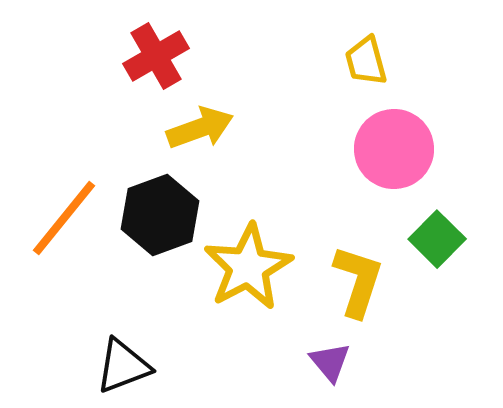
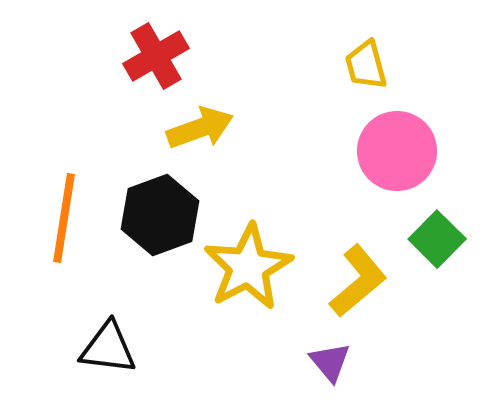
yellow trapezoid: moved 4 px down
pink circle: moved 3 px right, 2 px down
orange line: rotated 30 degrees counterclockwise
yellow L-shape: rotated 32 degrees clockwise
black triangle: moved 15 px left, 18 px up; rotated 28 degrees clockwise
